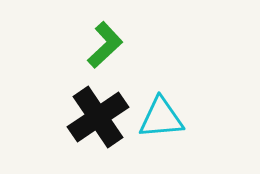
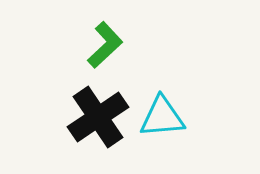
cyan triangle: moved 1 px right, 1 px up
